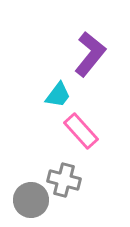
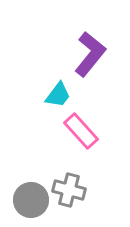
gray cross: moved 5 px right, 10 px down
